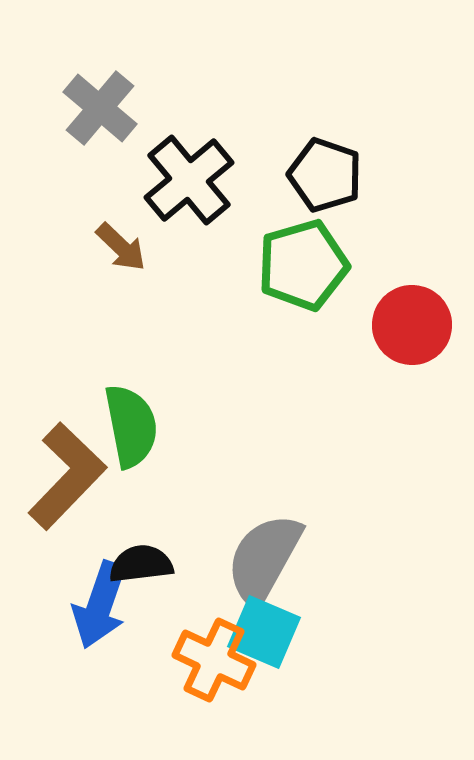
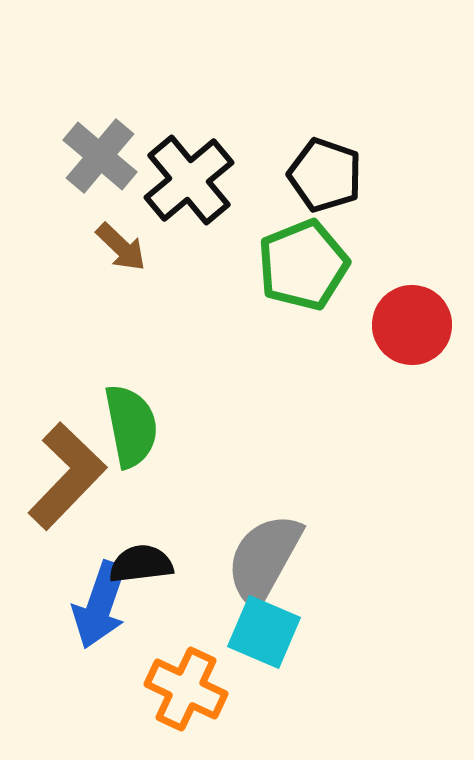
gray cross: moved 48 px down
green pentagon: rotated 6 degrees counterclockwise
orange cross: moved 28 px left, 29 px down
